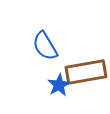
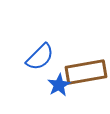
blue semicircle: moved 5 px left, 11 px down; rotated 104 degrees counterclockwise
